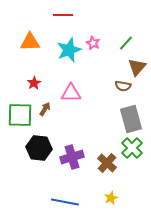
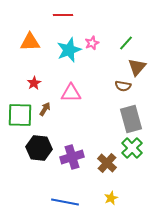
pink star: moved 1 px left; rotated 24 degrees clockwise
